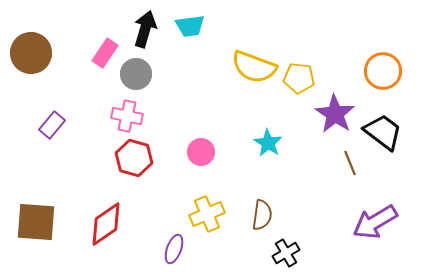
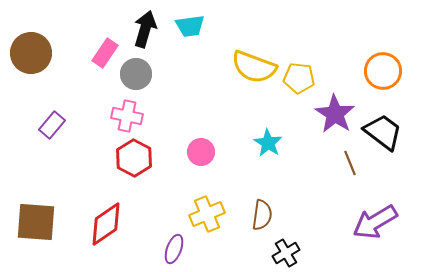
red hexagon: rotated 12 degrees clockwise
